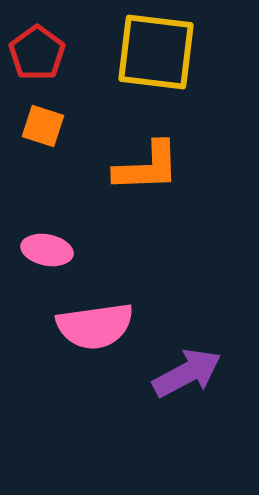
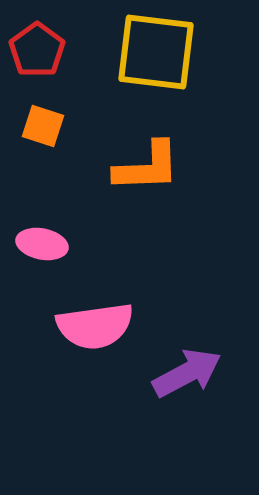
red pentagon: moved 3 px up
pink ellipse: moved 5 px left, 6 px up
